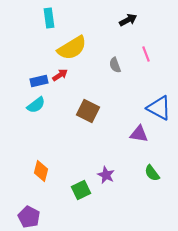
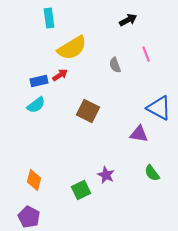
orange diamond: moved 7 px left, 9 px down
